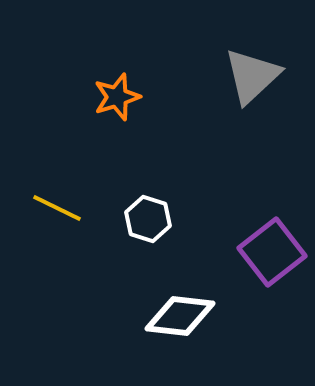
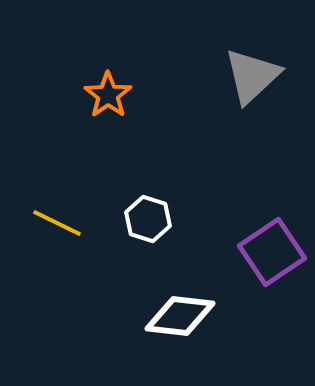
orange star: moved 9 px left, 2 px up; rotated 18 degrees counterclockwise
yellow line: moved 15 px down
purple square: rotated 4 degrees clockwise
